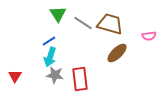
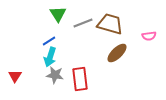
gray line: rotated 54 degrees counterclockwise
